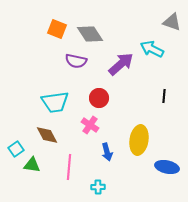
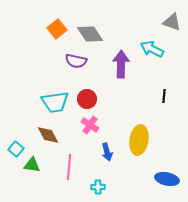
orange square: rotated 30 degrees clockwise
purple arrow: rotated 48 degrees counterclockwise
red circle: moved 12 px left, 1 px down
brown diamond: moved 1 px right
cyan square: rotated 14 degrees counterclockwise
blue ellipse: moved 12 px down
